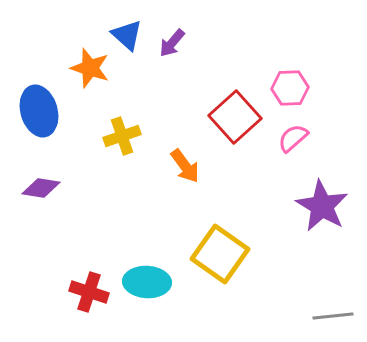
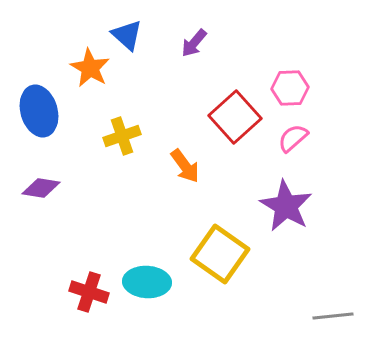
purple arrow: moved 22 px right
orange star: rotated 12 degrees clockwise
purple star: moved 36 px left
